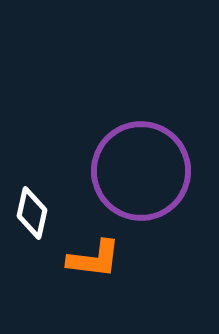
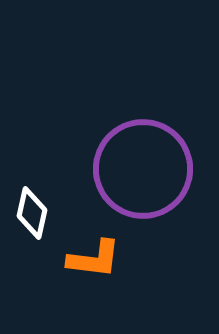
purple circle: moved 2 px right, 2 px up
